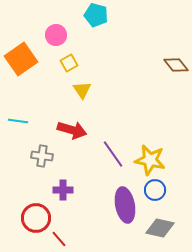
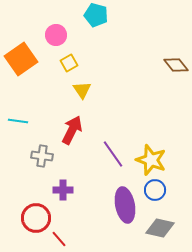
red arrow: rotated 80 degrees counterclockwise
yellow star: moved 1 px right; rotated 8 degrees clockwise
